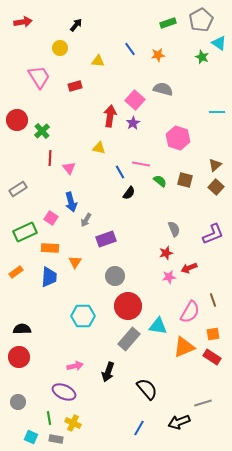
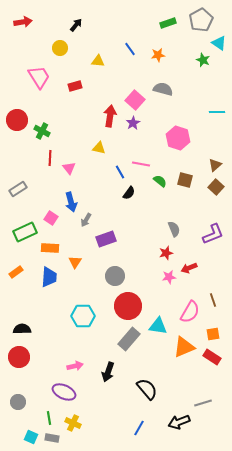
green star at (202, 57): moved 1 px right, 3 px down
green cross at (42, 131): rotated 21 degrees counterclockwise
gray rectangle at (56, 439): moved 4 px left, 1 px up
